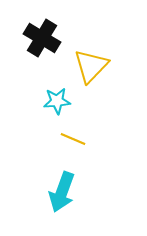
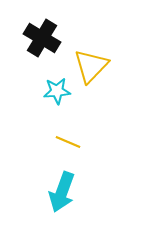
cyan star: moved 10 px up
yellow line: moved 5 px left, 3 px down
